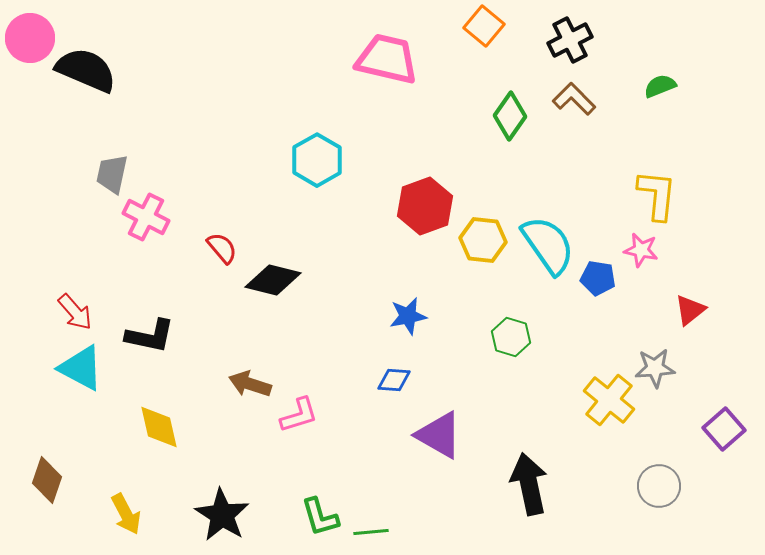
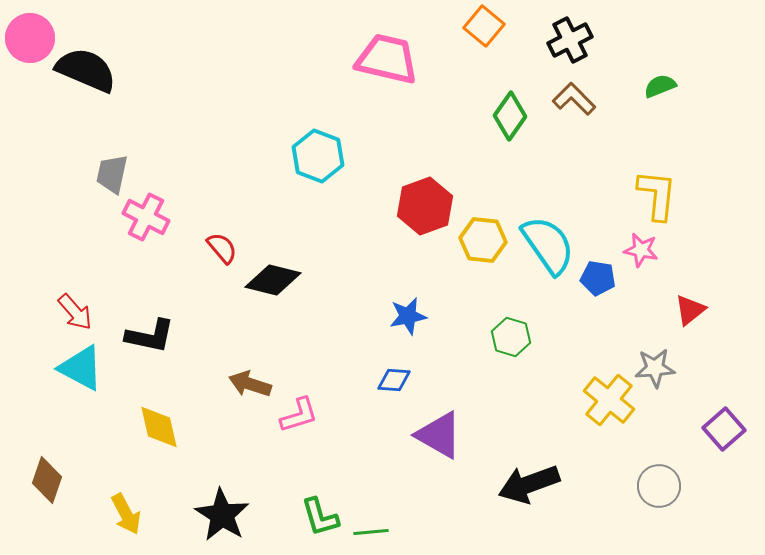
cyan hexagon: moved 1 px right, 4 px up; rotated 9 degrees counterclockwise
black arrow: rotated 98 degrees counterclockwise
